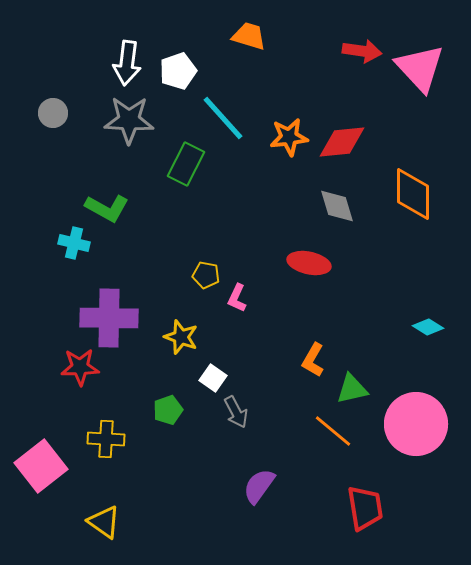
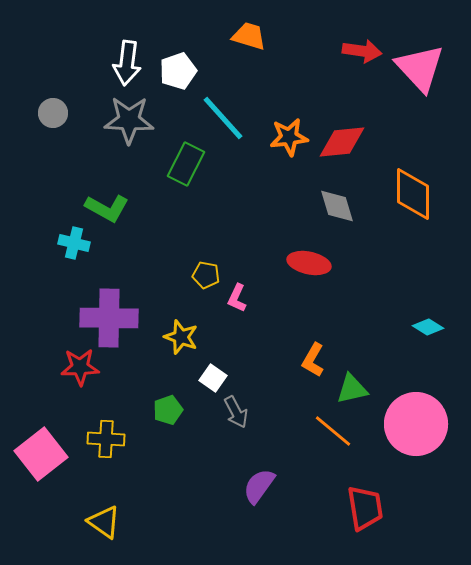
pink square: moved 12 px up
